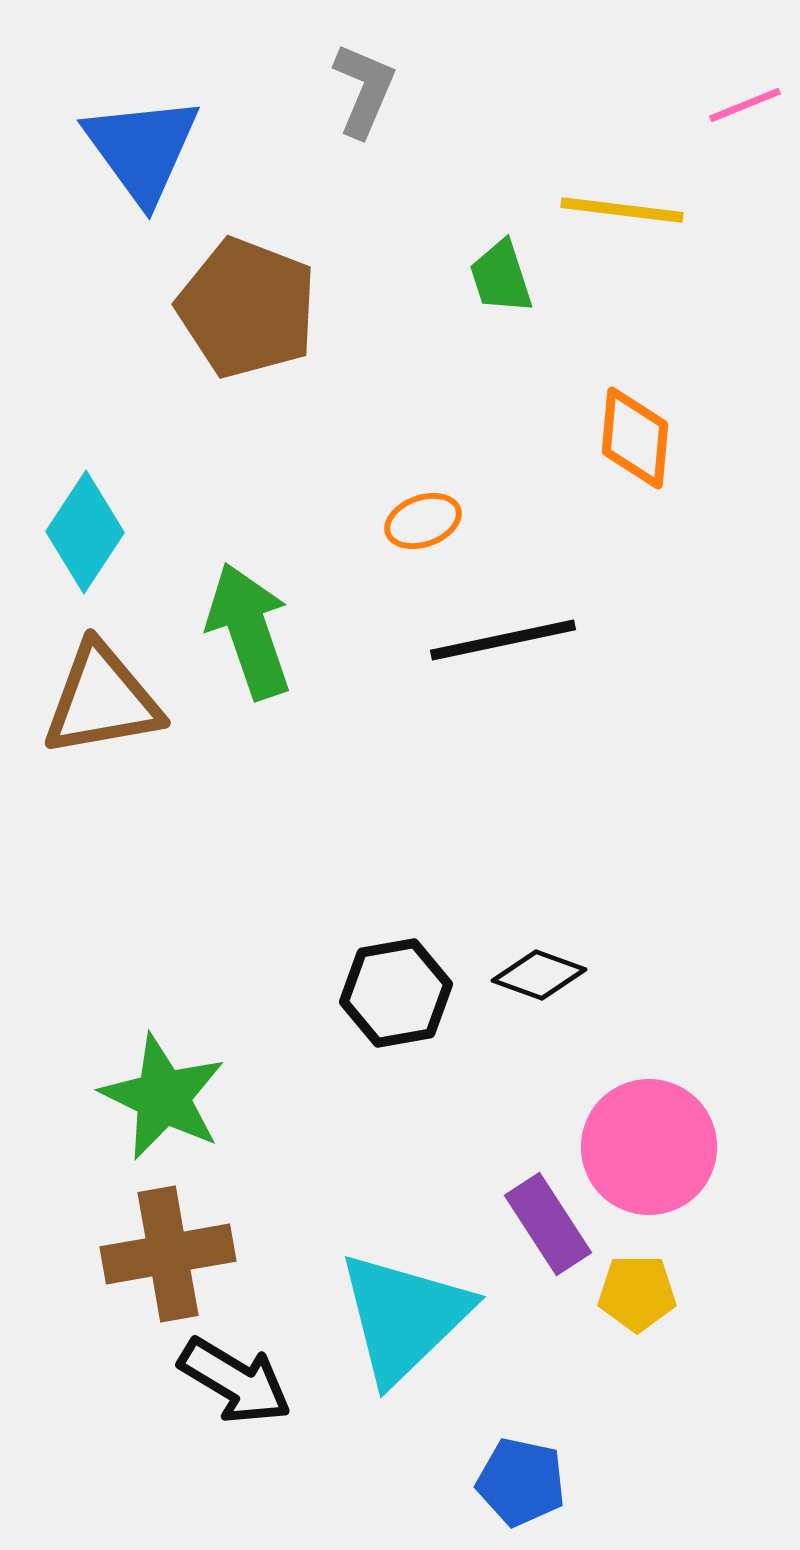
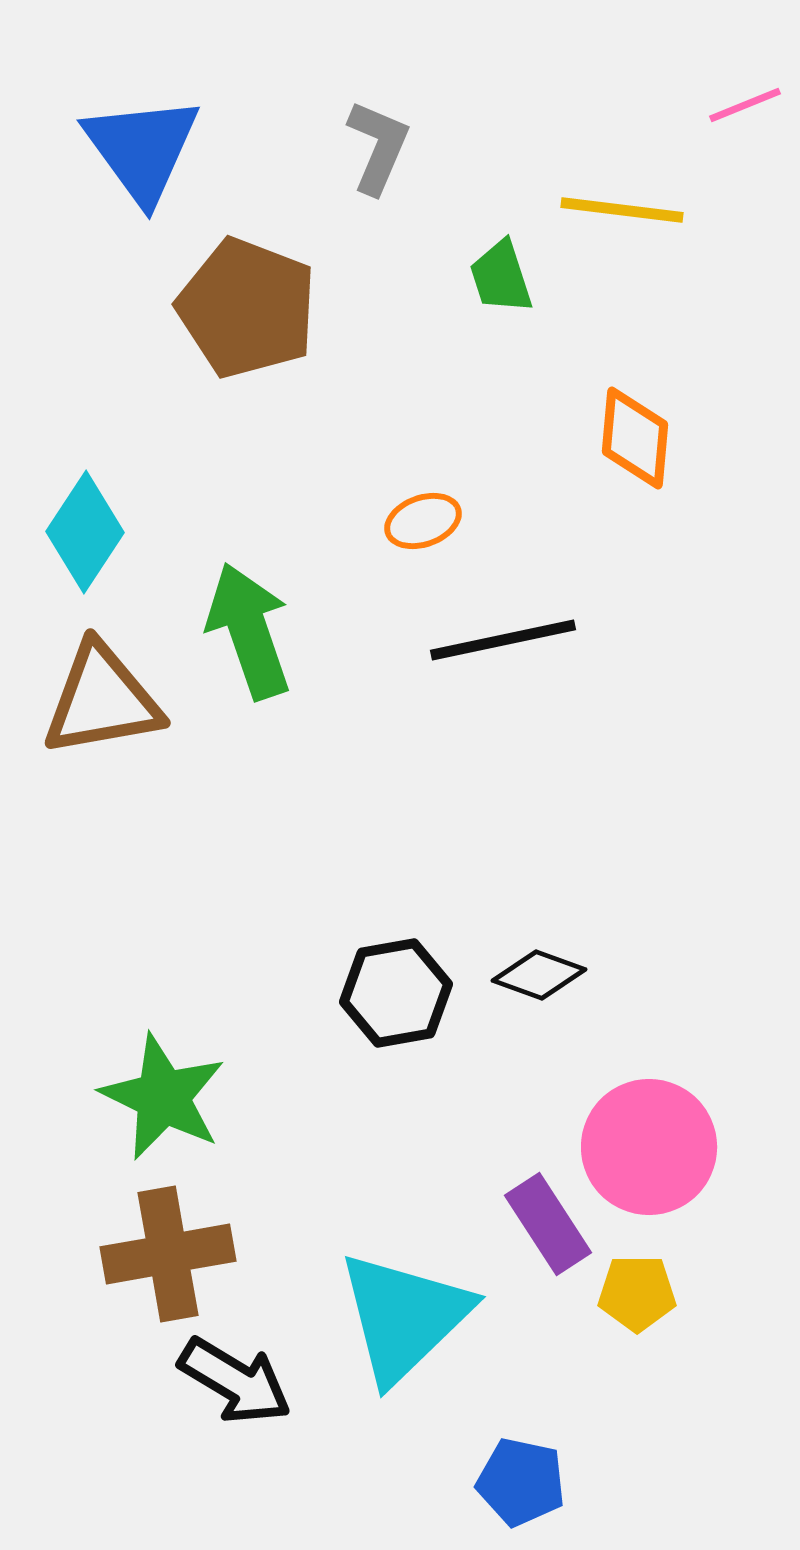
gray L-shape: moved 14 px right, 57 px down
